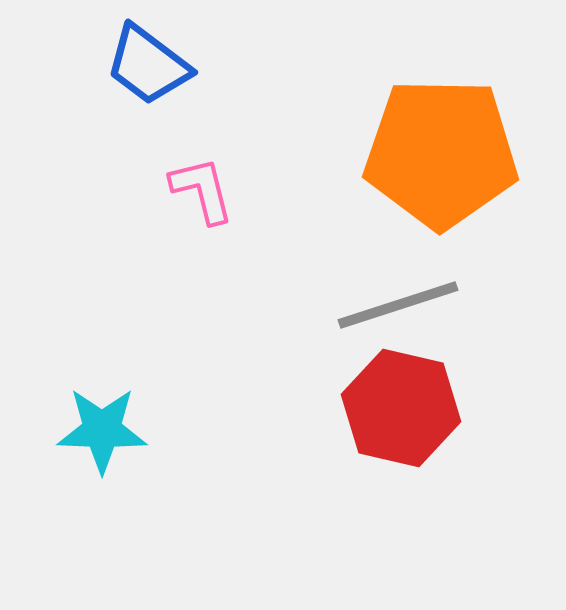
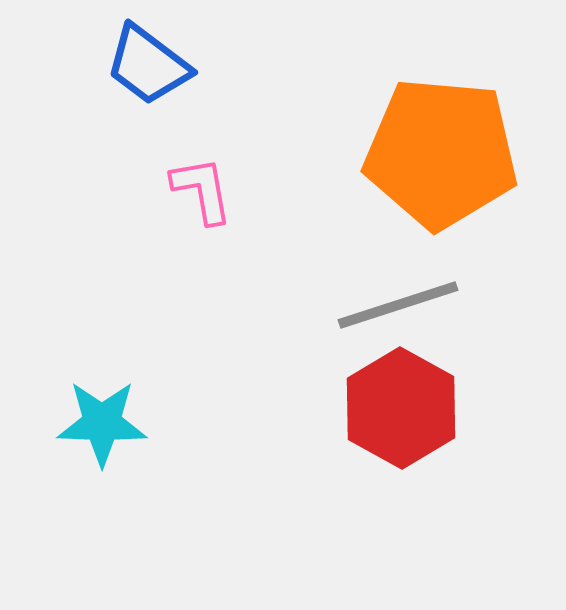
orange pentagon: rotated 4 degrees clockwise
pink L-shape: rotated 4 degrees clockwise
red hexagon: rotated 16 degrees clockwise
cyan star: moved 7 px up
